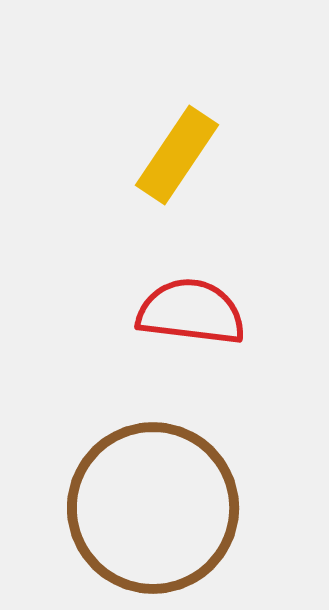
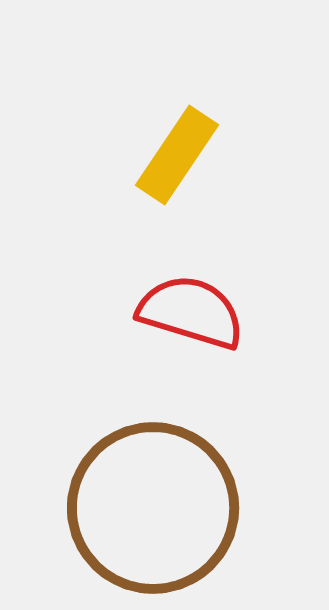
red semicircle: rotated 10 degrees clockwise
